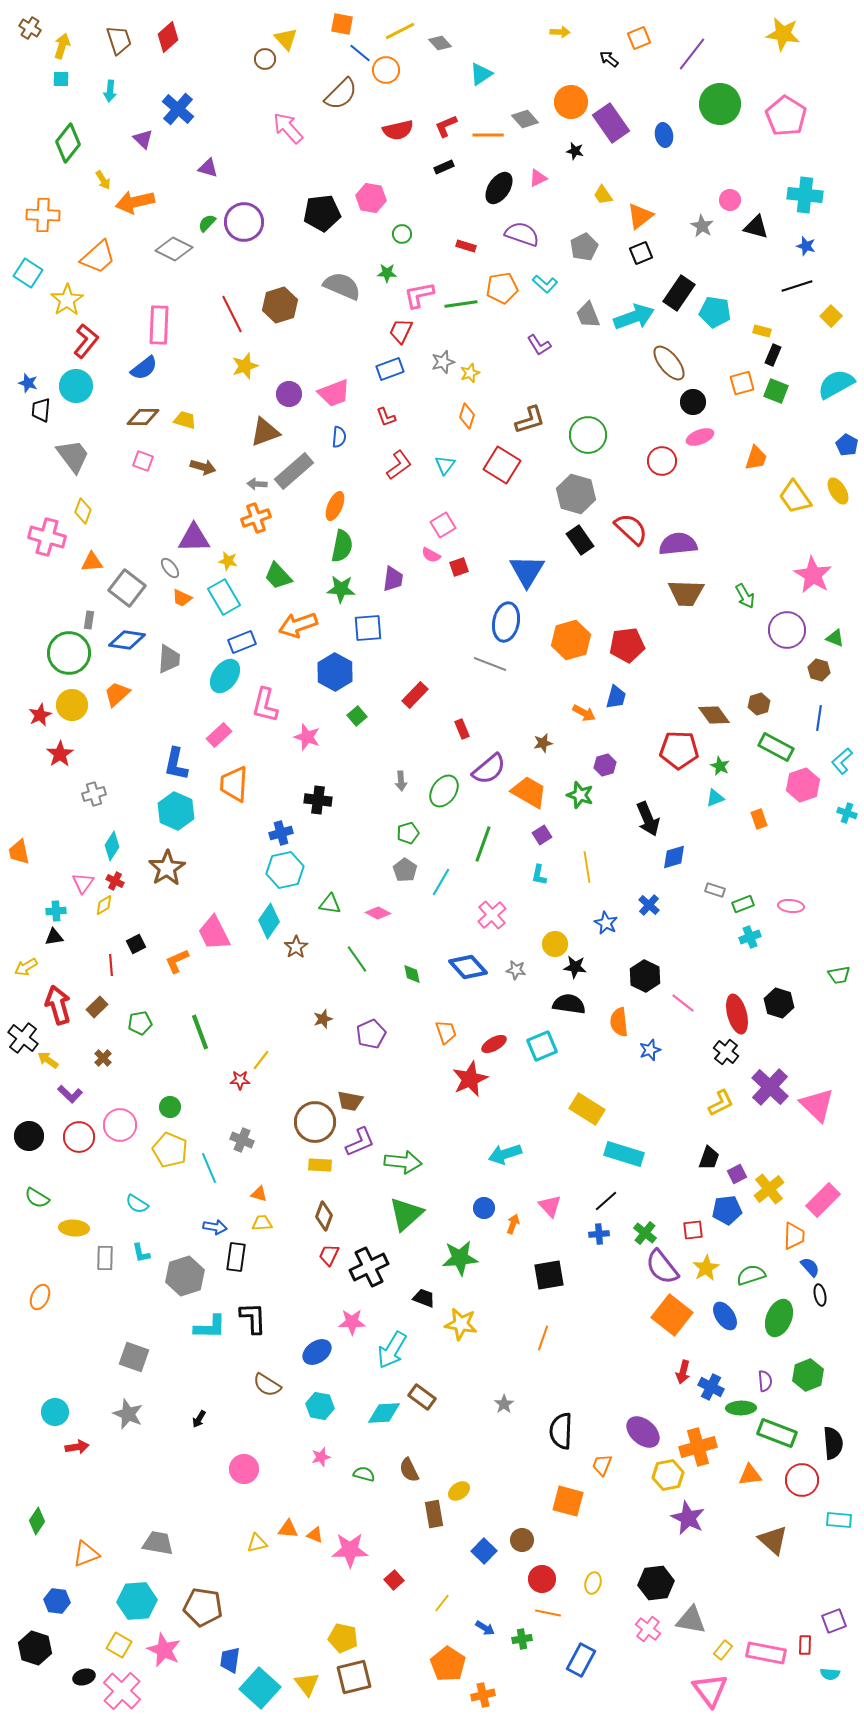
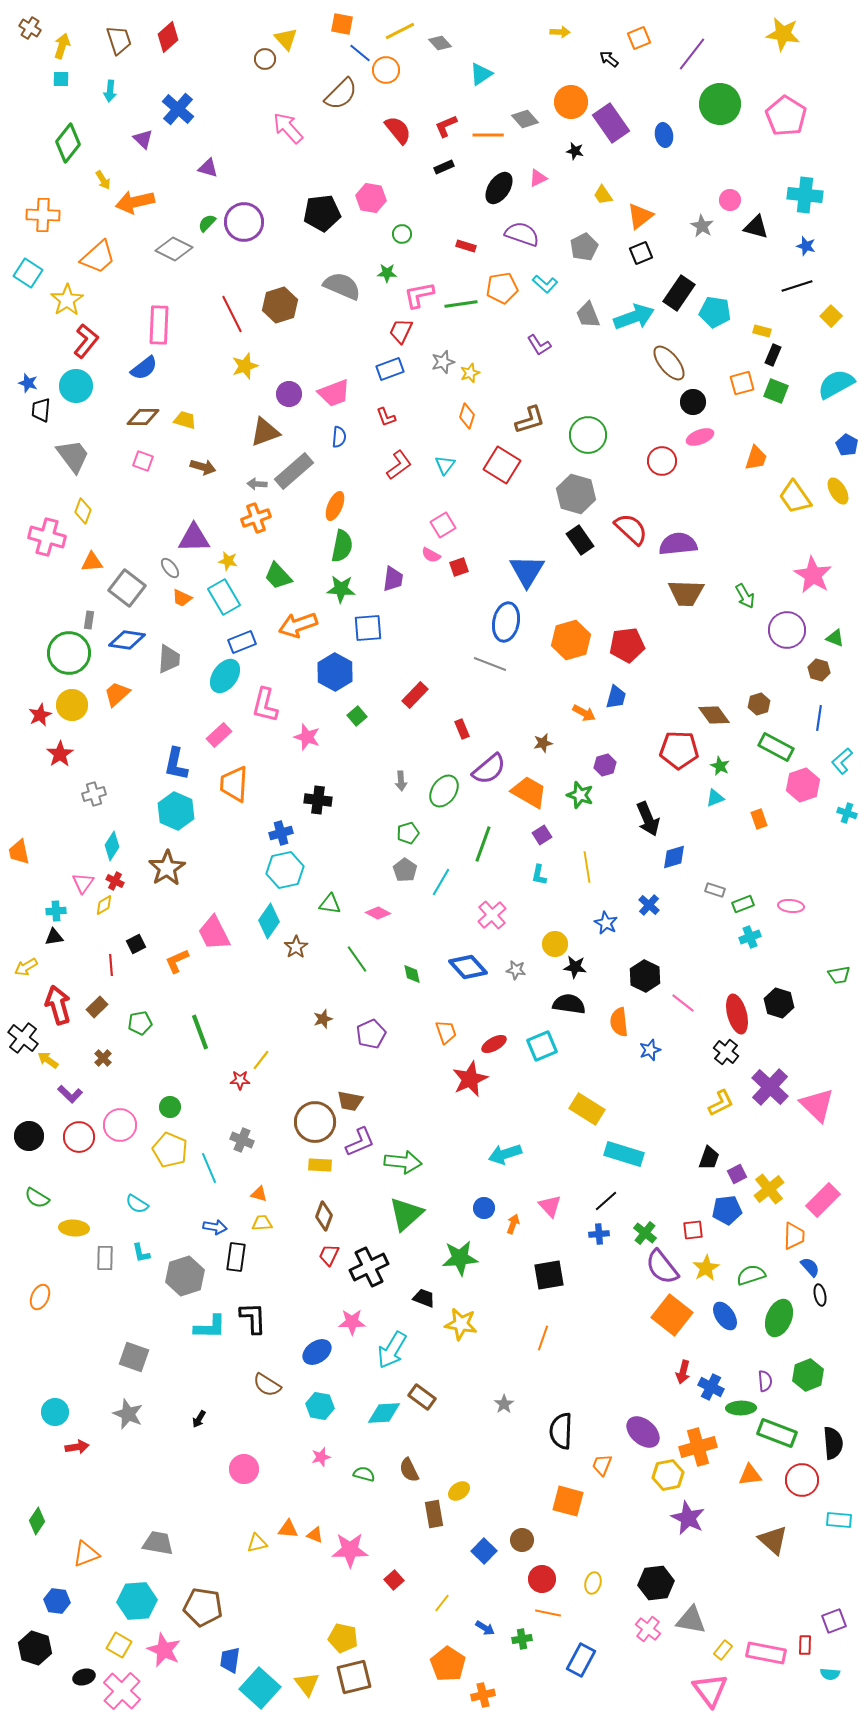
red semicircle at (398, 130): rotated 116 degrees counterclockwise
